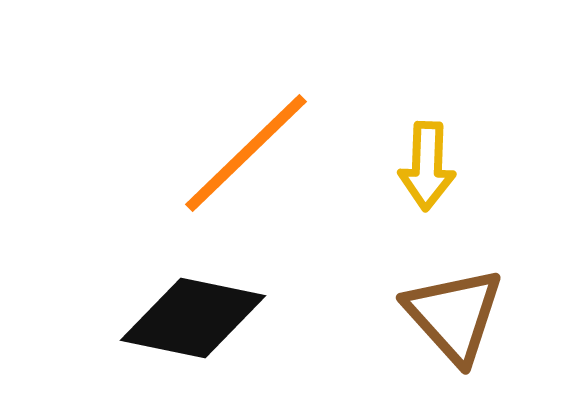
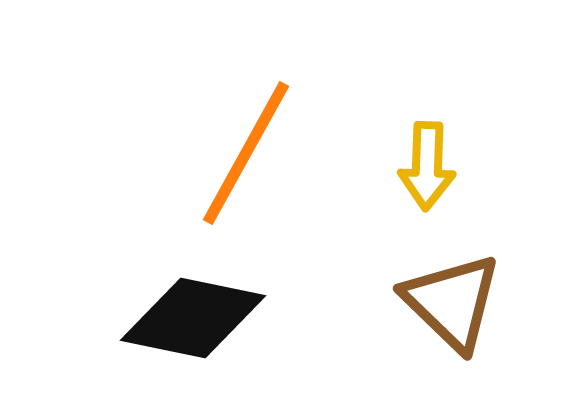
orange line: rotated 17 degrees counterclockwise
brown triangle: moved 2 px left, 13 px up; rotated 4 degrees counterclockwise
